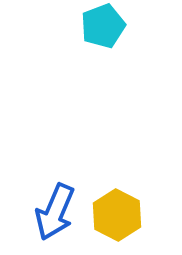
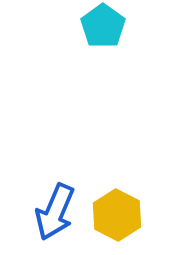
cyan pentagon: rotated 15 degrees counterclockwise
